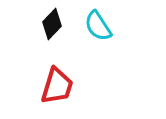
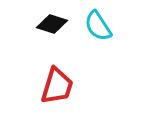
black diamond: rotated 64 degrees clockwise
